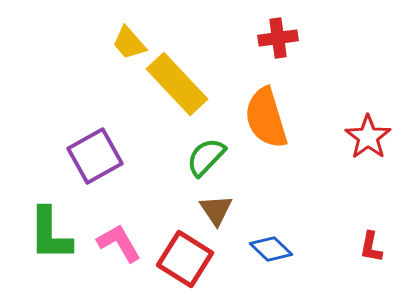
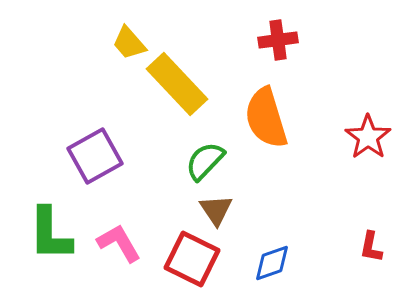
red cross: moved 2 px down
green semicircle: moved 1 px left, 4 px down
blue diamond: moved 1 px right, 14 px down; rotated 63 degrees counterclockwise
red square: moved 7 px right; rotated 6 degrees counterclockwise
